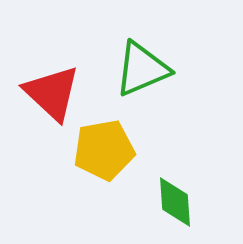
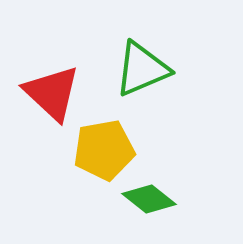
green diamond: moved 26 px left, 3 px up; rotated 48 degrees counterclockwise
